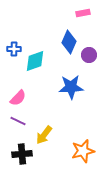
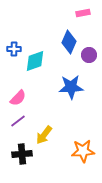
purple line: rotated 63 degrees counterclockwise
orange star: rotated 10 degrees clockwise
